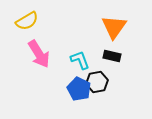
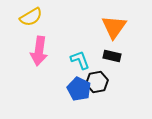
yellow semicircle: moved 4 px right, 4 px up
pink arrow: moved 3 px up; rotated 40 degrees clockwise
